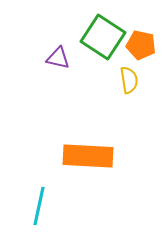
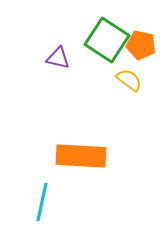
green square: moved 4 px right, 3 px down
yellow semicircle: rotated 44 degrees counterclockwise
orange rectangle: moved 7 px left
cyan line: moved 3 px right, 4 px up
